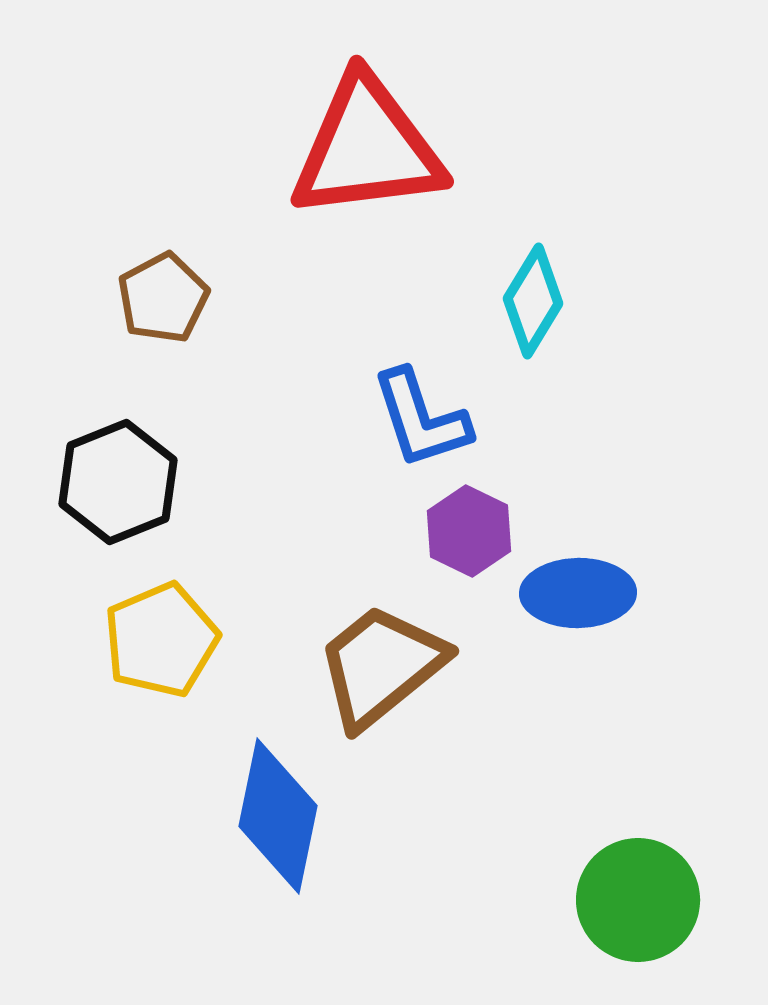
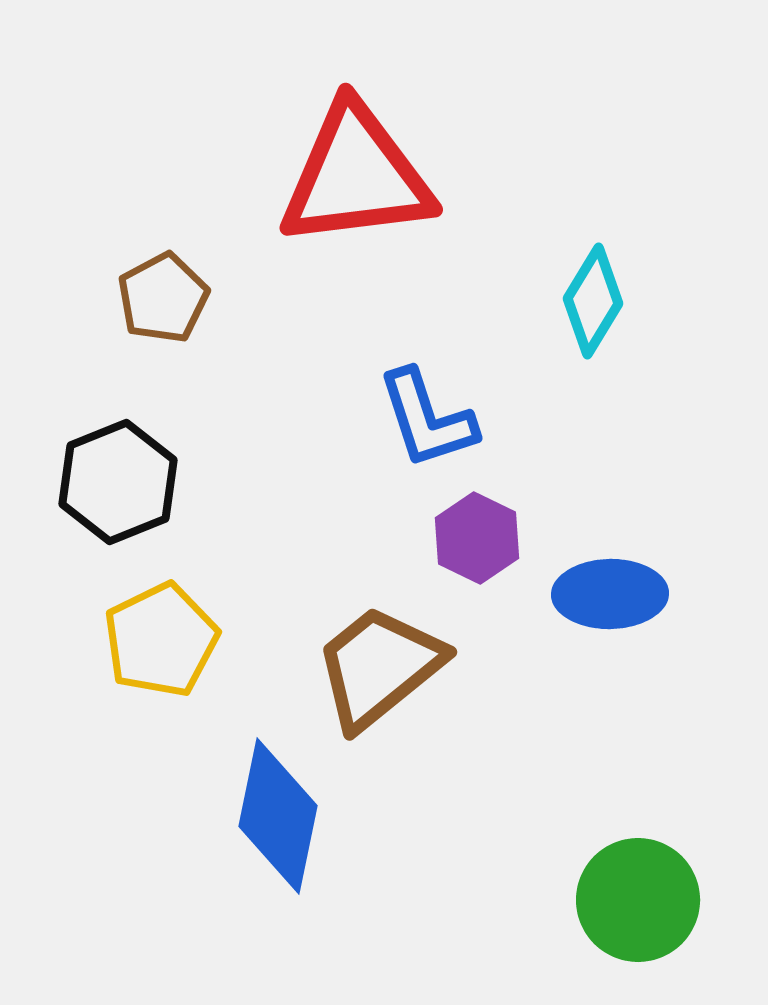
red triangle: moved 11 px left, 28 px down
cyan diamond: moved 60 px right
blue L-shape: moved 6 px right
purple hexagon: moved 8 px right, 7 px down
blue ellipse: moved 32 px right, 1 px down
yellow pentagon: rotated 3 degrees counterclockwise
brown trapezoid: moved 2 px left, 1 px down
